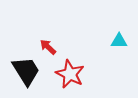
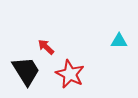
red arrow: moved 2 px left
